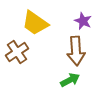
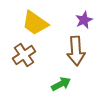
purple star: moved 1 px right, 1 px up; rotated 24 degrees clockwise
brown cross: moved 7 px right, 3 px down
green arrow: moved 9 px left, 4 px down
